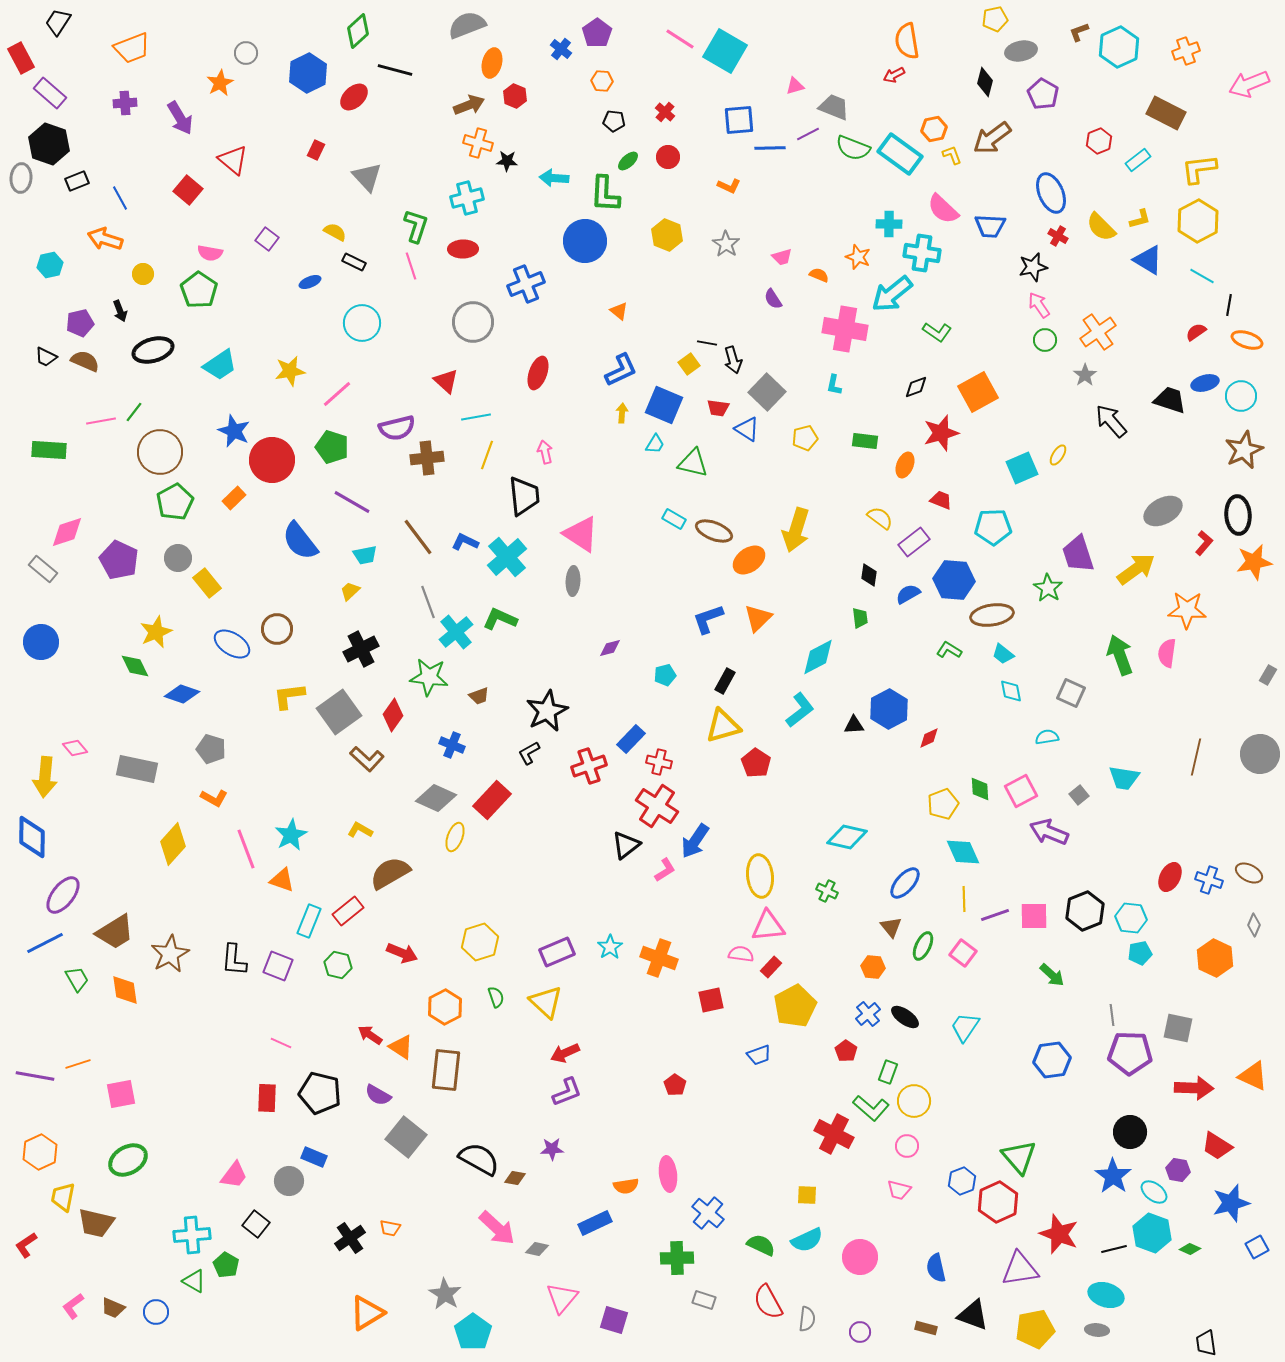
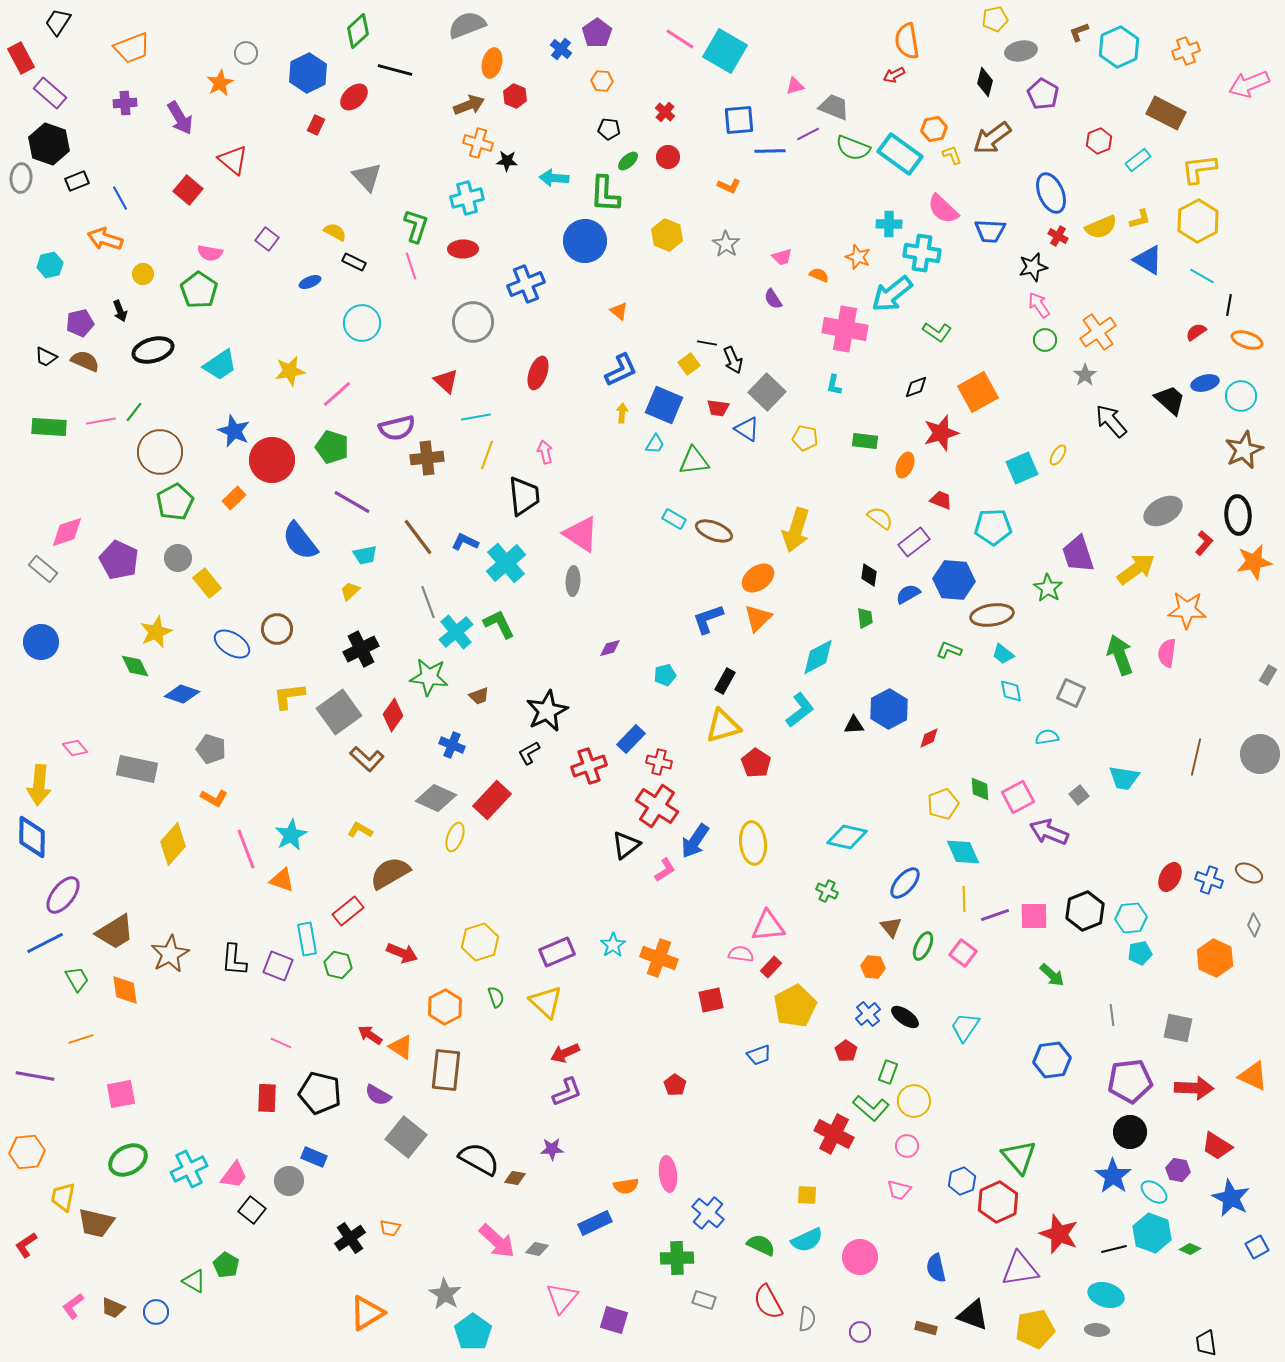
black pentagon at (614, 121): moved 5 px left, 8 px down
blue line at (770, 148): moved 3 px down
red rectangle at (316, 150): moved 25 px up
blue trapezoid at (990, 226): moved 5 px down
yellow semicircle at (1101, 227): rotated 68 degrees counterclockwise
black arrow at (733, 360): rotated 8 degrees counterclockwise
black trapezoid at (1170, 400): rotated 24 degrees clockwise
yellow pentagon at (805, 438): rotated 25 degrees clockwise
green rectangle at (49, 450): moved 23 px up
green triangle at (693, 463): moved 1 px right, 2 px up; rotated 20 degrees counterclockwise
cyan cross at (507, 557): moved 1 px left, 6 px down
orange ellipse at (749, 560): moved 9 px right, 18 px down
green trapezoid at (860, 618): moved 5 px right
green L-shape at (500, 619): moved 1 px left, 5 px down; rotated 40 degrees clockwise
green L-shape at (949, 650): rotated 10 degrees counterclockwise
yellow arrow at (45, 777): moved 6 px left, 8 px down
pink square at (1021, 791): moved 3 px left, 6 px down
yellow ellipse at (760, 876): moved 7 px left, 33 px up
cyan hexagon at (1131, 918): rotated 12 degrees counterclockwise
cyan rectangle at (309, 921): moved 2 px left, 18 px down; rotated 32 degrees counterclockwise
cyan star at (610, 947): moved 3 px right, 2 px up
purple pentagon at (1130, 1053): moved 28 px down; rotated 9 degrees counterclockwise
orange line at (78, 1064): moved 3 px right, 25 px up
orange hexagon at (40, 1152): moved 13 px left; rotated 20 degrees clockwise
blue star at (1231, 1203): moved 5 px up; rotated 30 degrees counterclockwise
black square at (256, 1224): moved 4 px left, 14 px up
pink arrow at (497, 1228): moved 13 px down
cyan cross at (192, 1235): moved 3 px left, 66 px up; rotated 21 degrees counterclockwise
